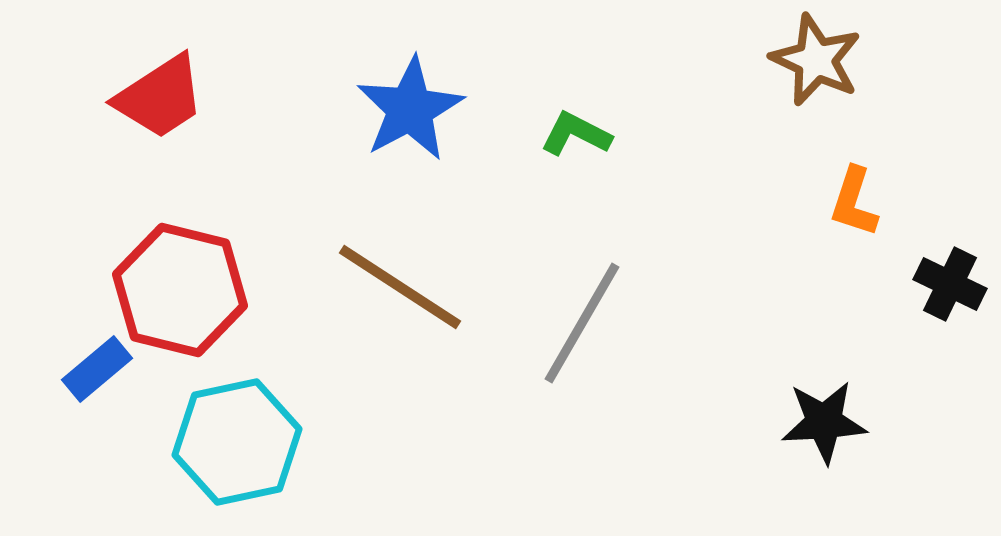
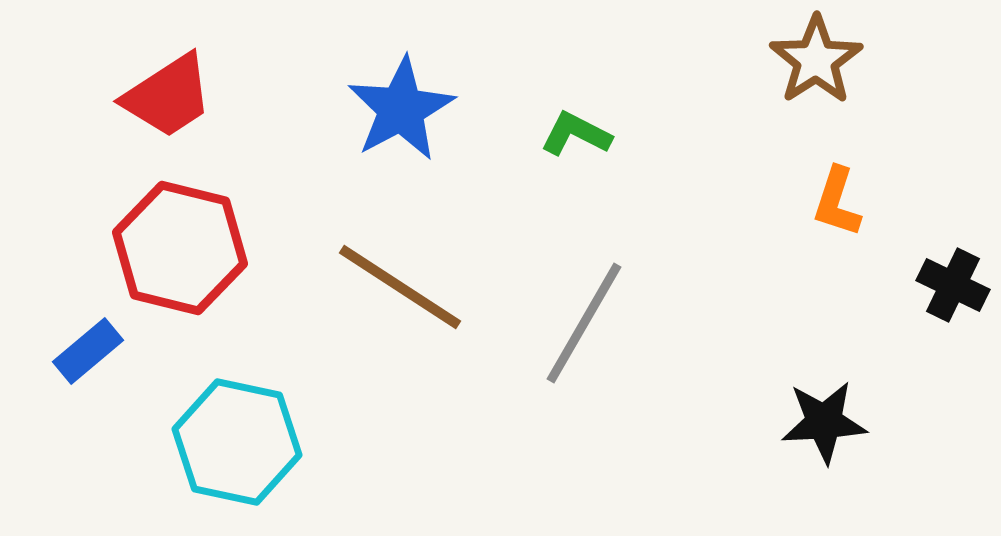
brown star: rotated 14 degrees clockwise
red trapezoid: moved 8 px right, 1 px up
blue star: moved 9 px left
orange L-shape: moved 17 px left
black cross: moved 3 px right, 1 px down
red hexagon: moved 42 px up
gray line: moved 2 px right
blue rectangle: moved 9 px left, 18 px up
cyan hexagon: rotated 24 degrees clockwise
